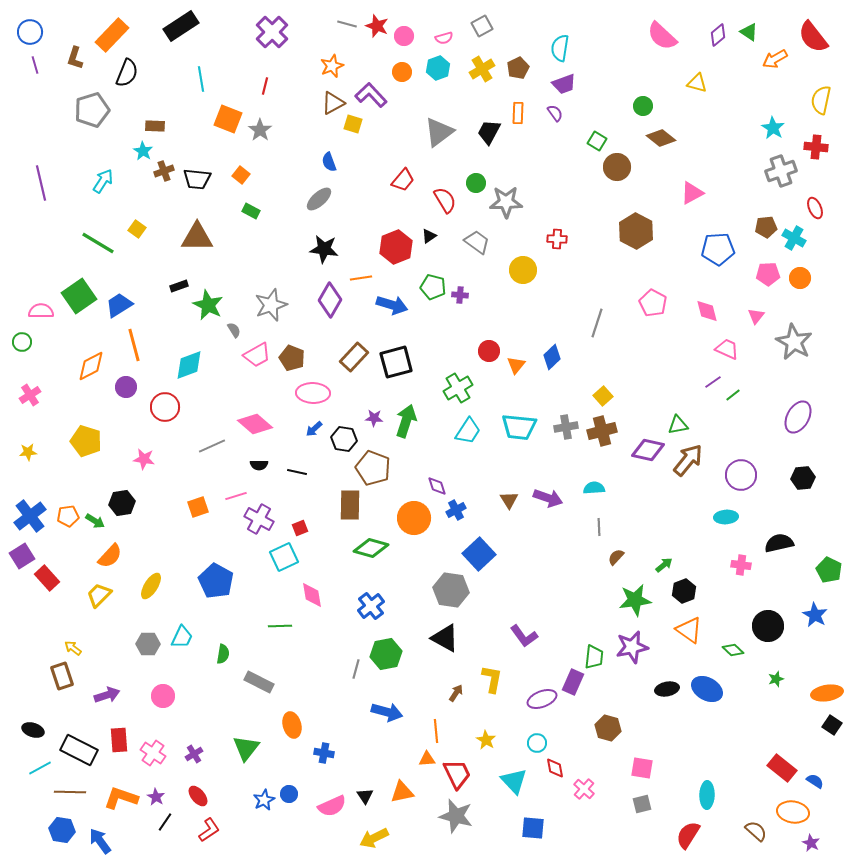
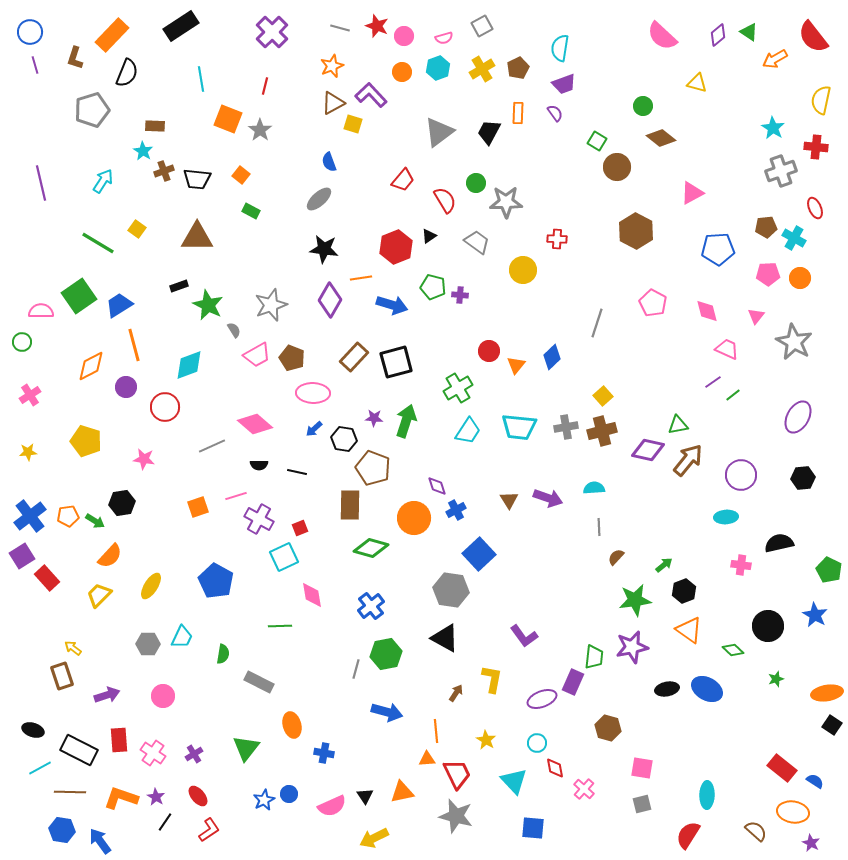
gray line at (347, 24): moved 7 px left, 4 px down
